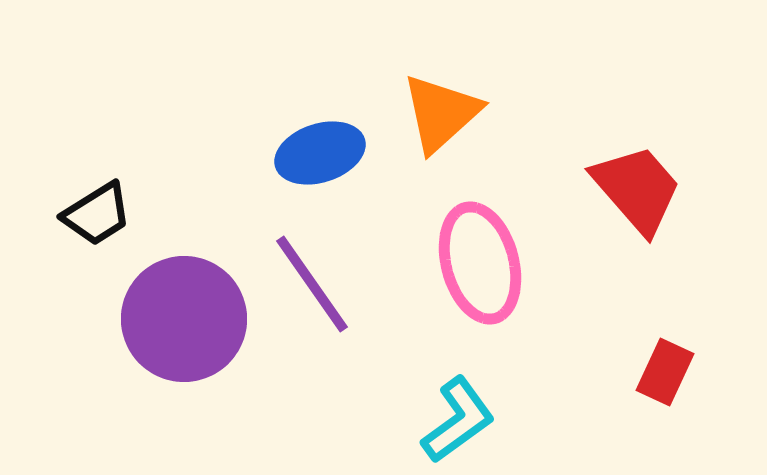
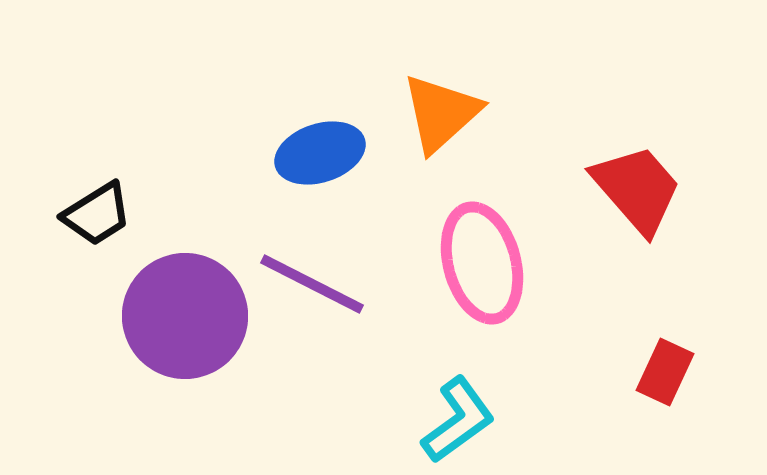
pink ellipse: moved 2 px right
purple line: rotated 28 degrees counterclockwise
purple circle: moved 1 px right, 3 px up
